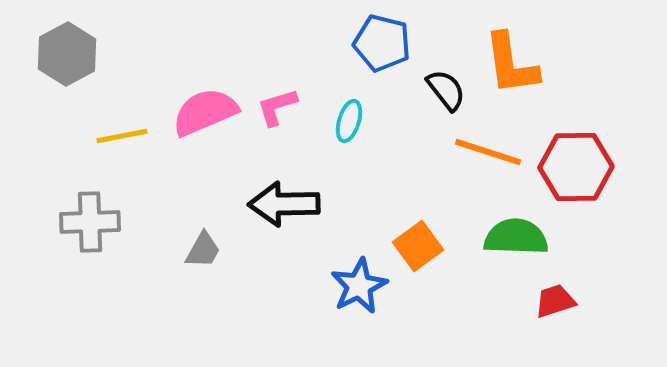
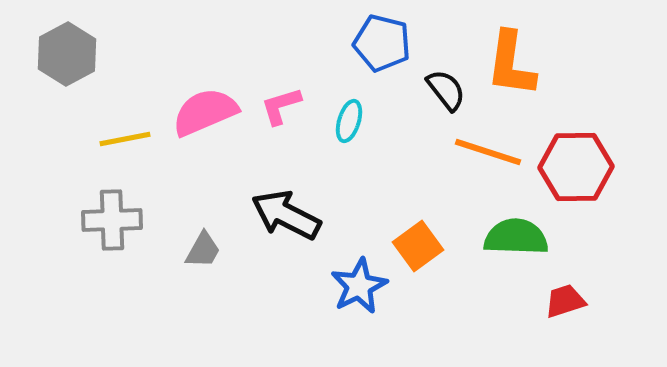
orange L-shape: rotated 16 degrees clockwise
pink L-shape: moved 4 px right, 1 px up
yellow line: moved 3 px right, 3 px down
black arrow: moved 2 px right, 11 px down; rotated 28 degrees clockwise
gray cross: moved 22 px right, 2 px up
red trapezoid: moved 10 px right
